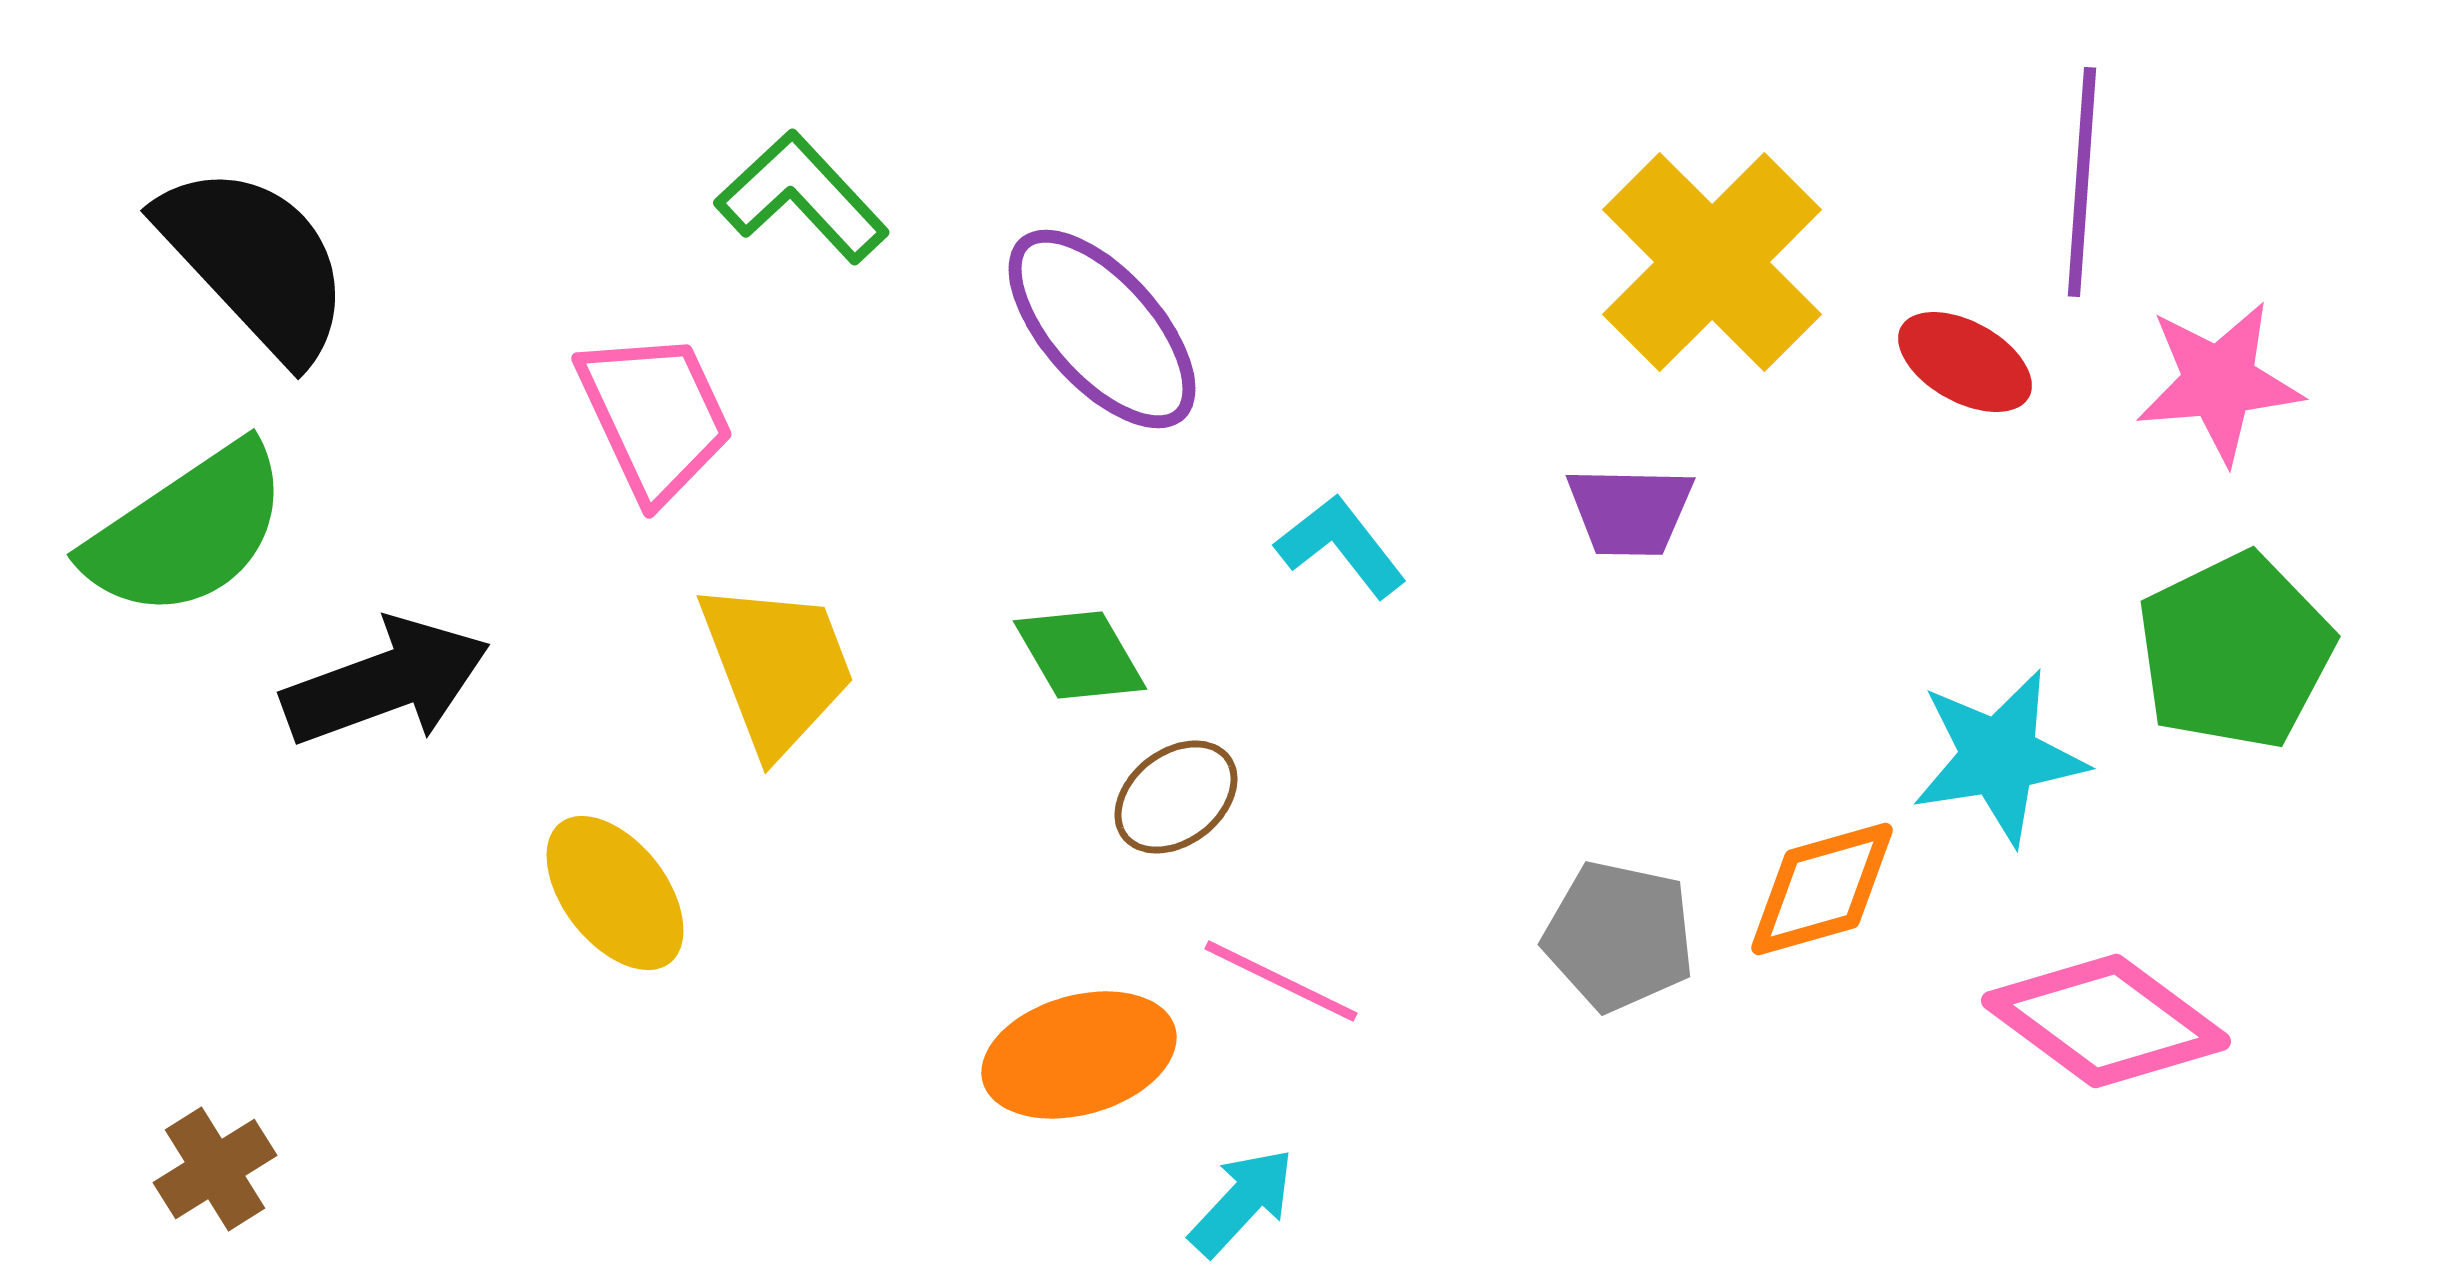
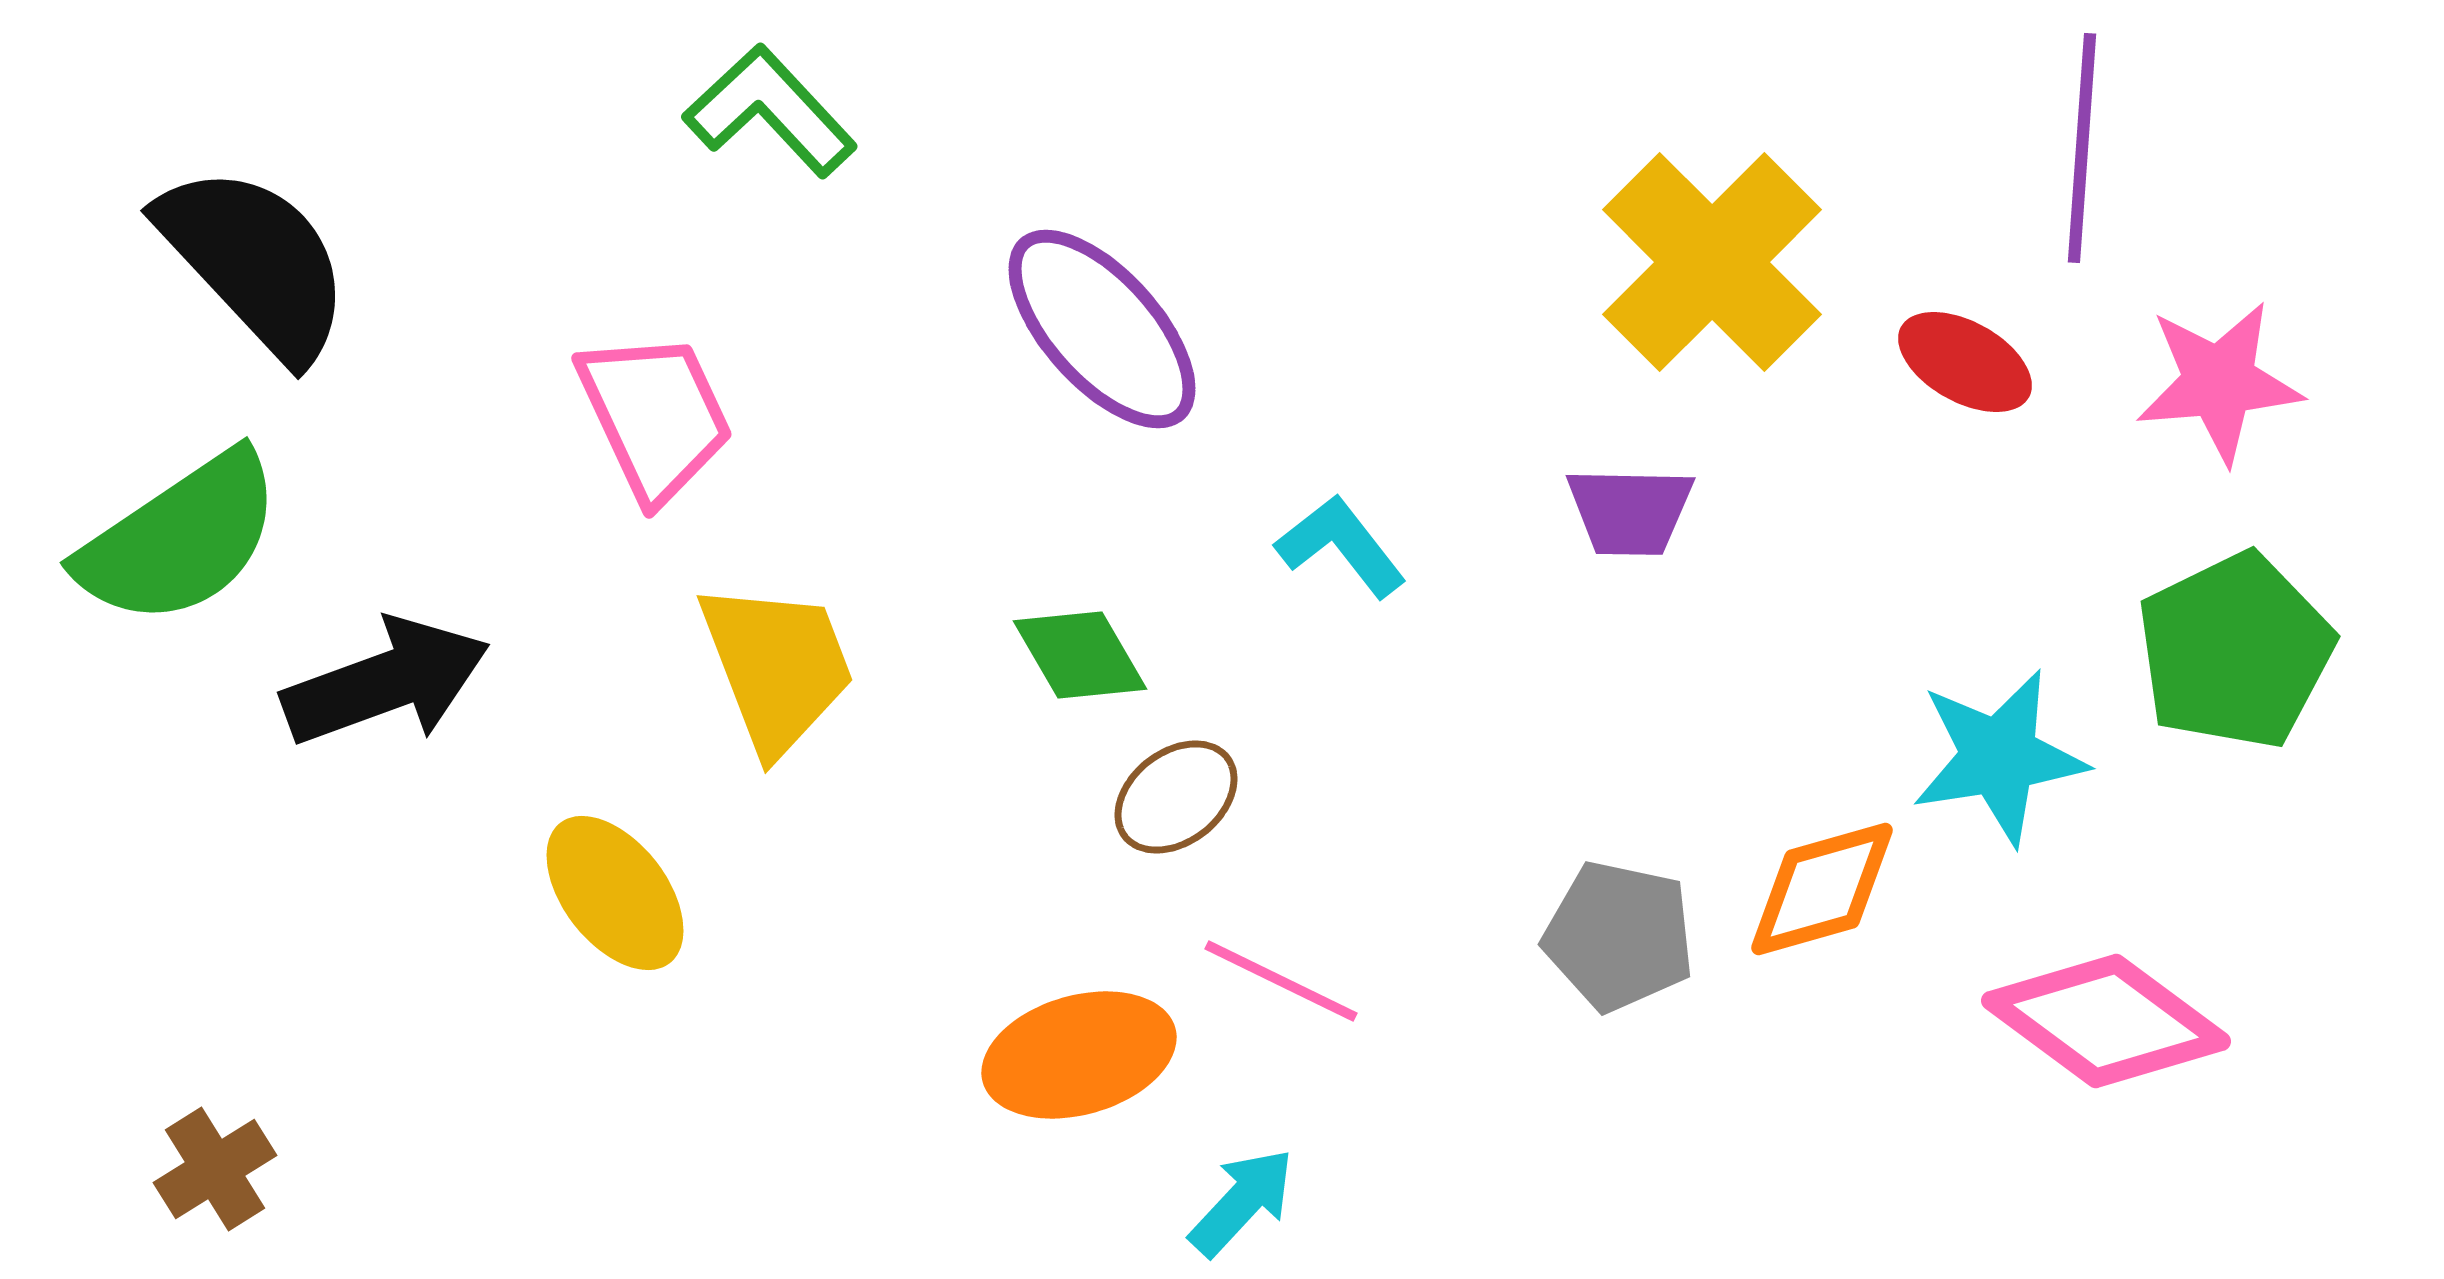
purple line: moved 34 px up
green L-shape: moved 32 px left, 86 px up
green semicircle: moved 7 px left, 8 px down
